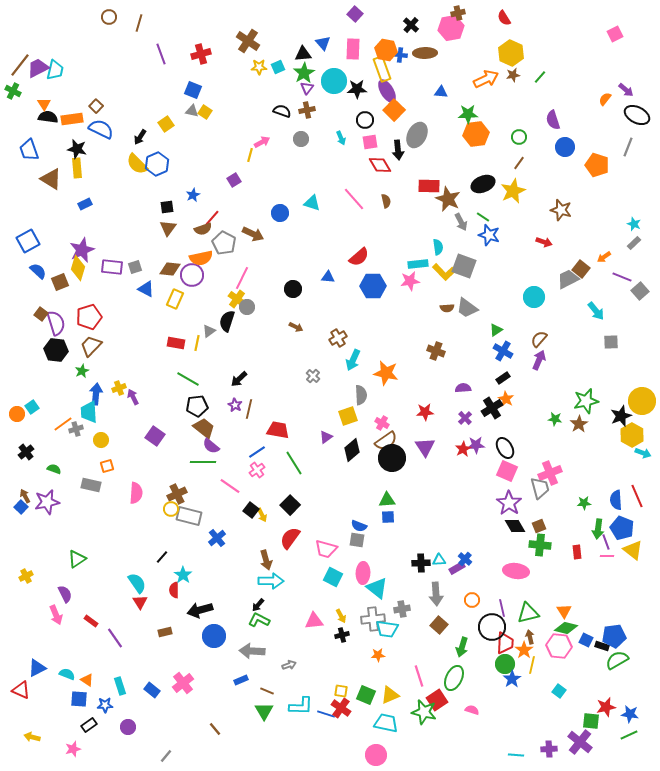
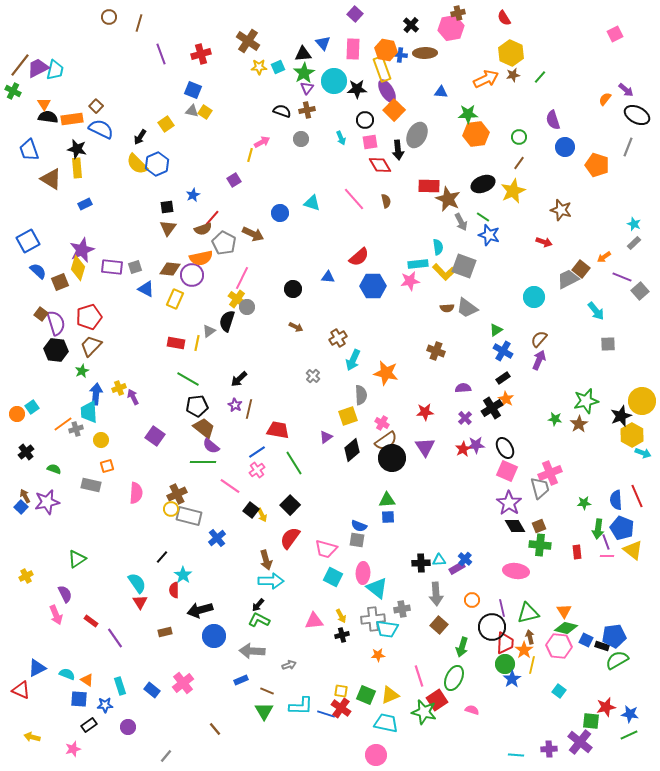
gray square at (611, 342): moved 3 px left, 2 px down
